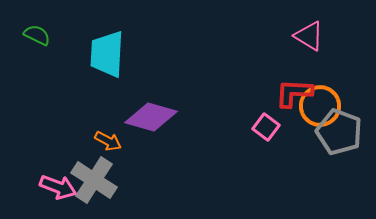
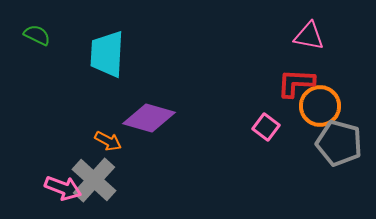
pink triangle: rotated 20 degrees counterclockwise
red L-shape: moved 2 px right, 10 px up
purple diamond: moved 2 px left, 1 px down
gray pentagon: moved 11 px down; rotated 6 degrees counterclockwise
gray cross: rotated 9 degrees clockwise
pink arrow: moved 5 px right, 1 px down
